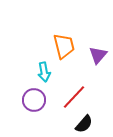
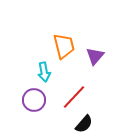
purple triangle: moved 3 px left, 1 px down
